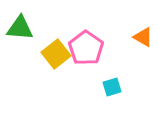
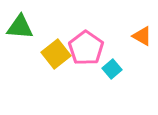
green triangle: moved 1 px up
orange triangle: moved 1 px left, 1 px up
cyan square: moved 18 px up; rotated 24 degrees counterclockwise
